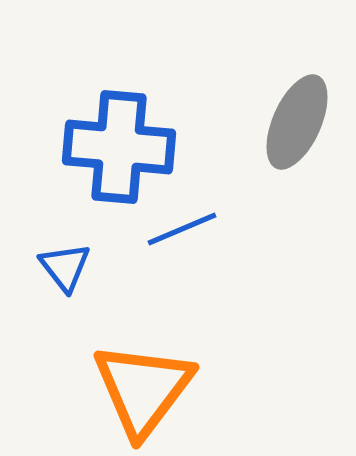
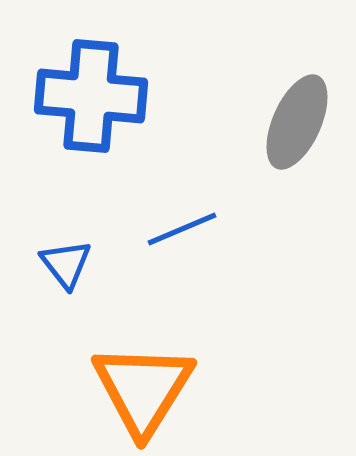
blue cross: moved 28 px left, 51 px up
blue triangle: moved 1 px right, 3 px up
orange triangle: rotated 5 degrees counterclockwise
